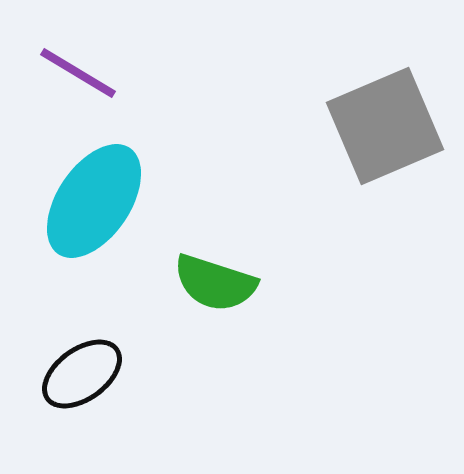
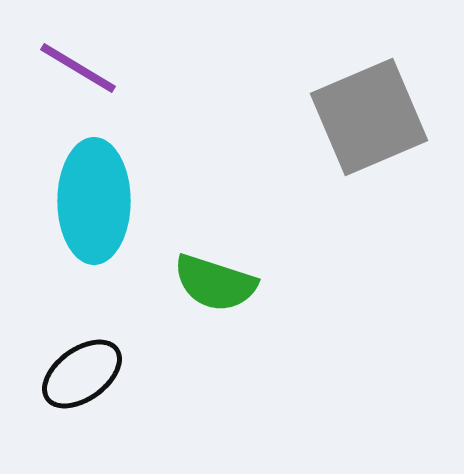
purple line: moved 5 px up
gray square: moved 16 px left, 9 px up
cyan ellipse: rotated 34 degrees counterclockwise
